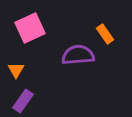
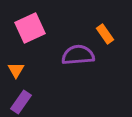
purple rectangle: moved 2 px left, 1 px down
